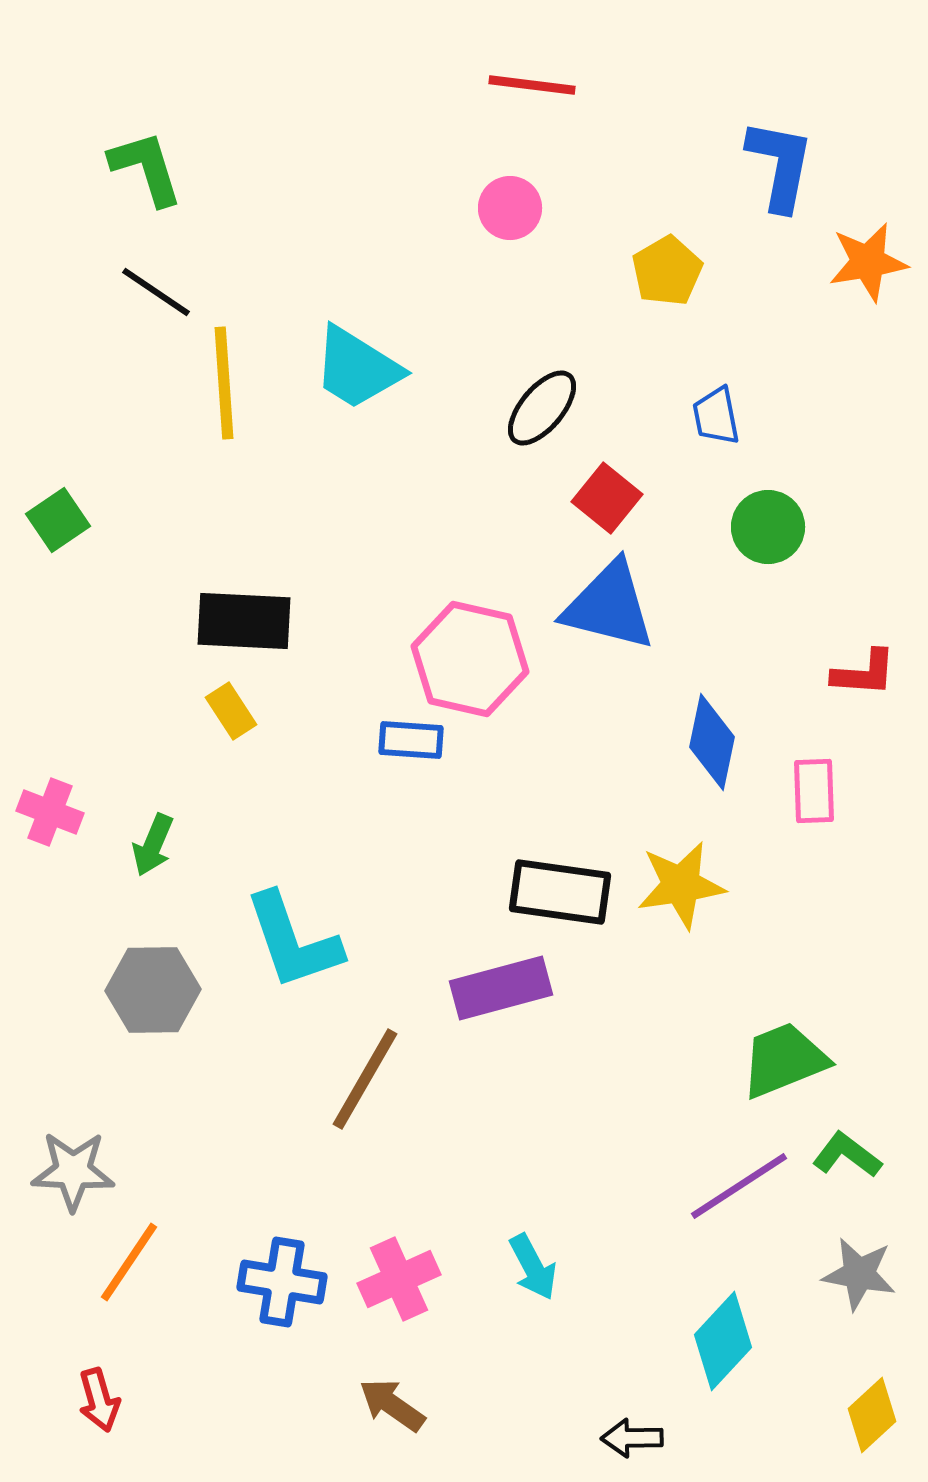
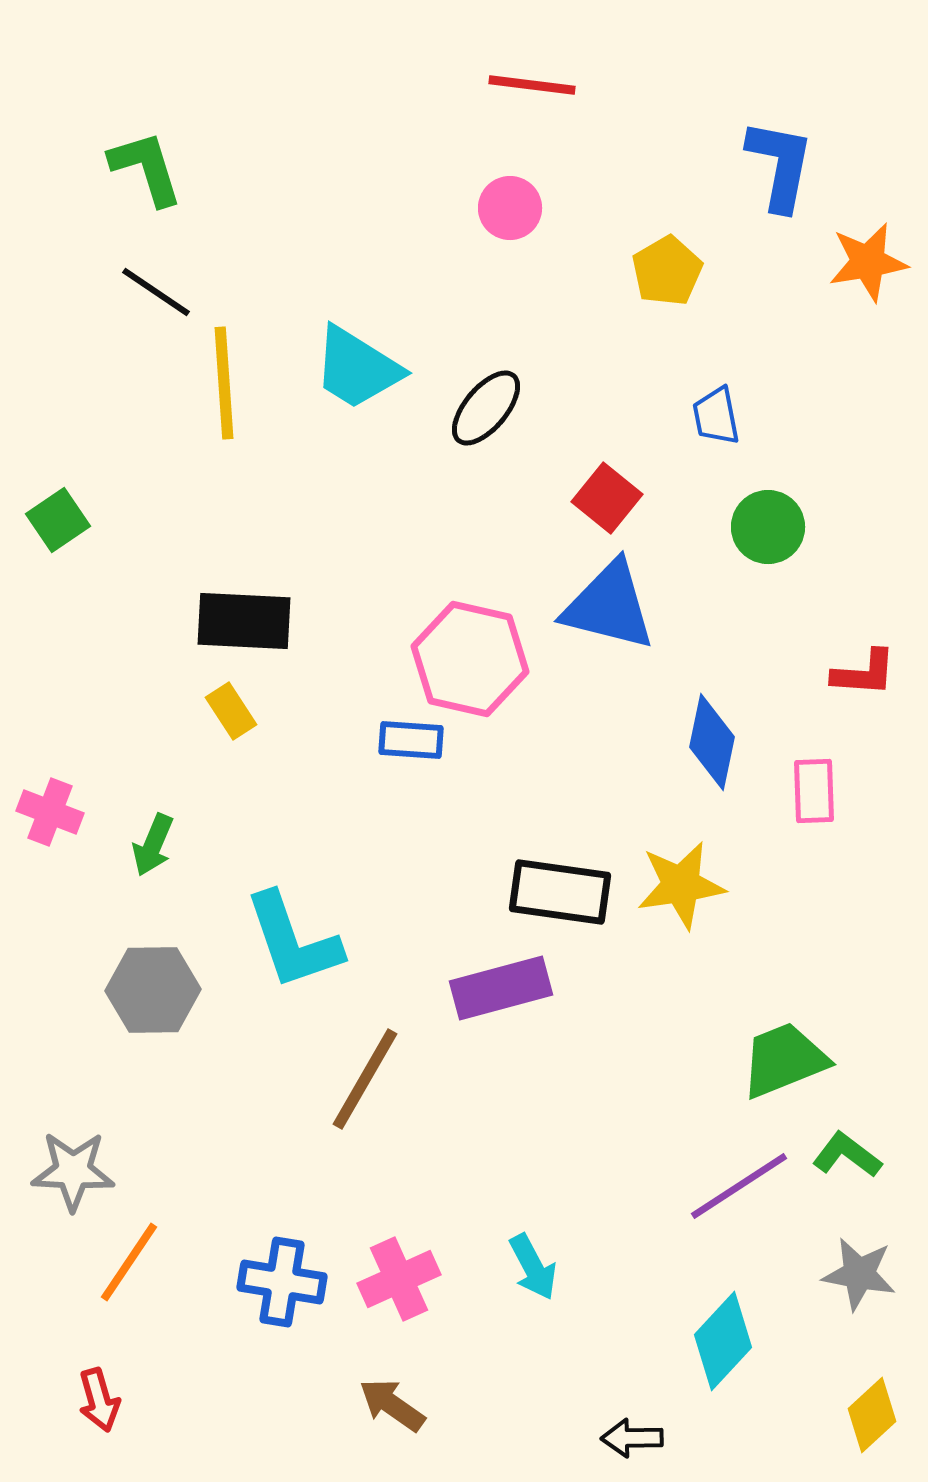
black ellipse at (542, 408): moved 56 px left
